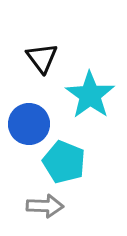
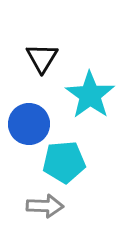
black triangle: rotated 8 degrees clockwise
cyan pentagon: rotated 27 degrees counterclockwise
